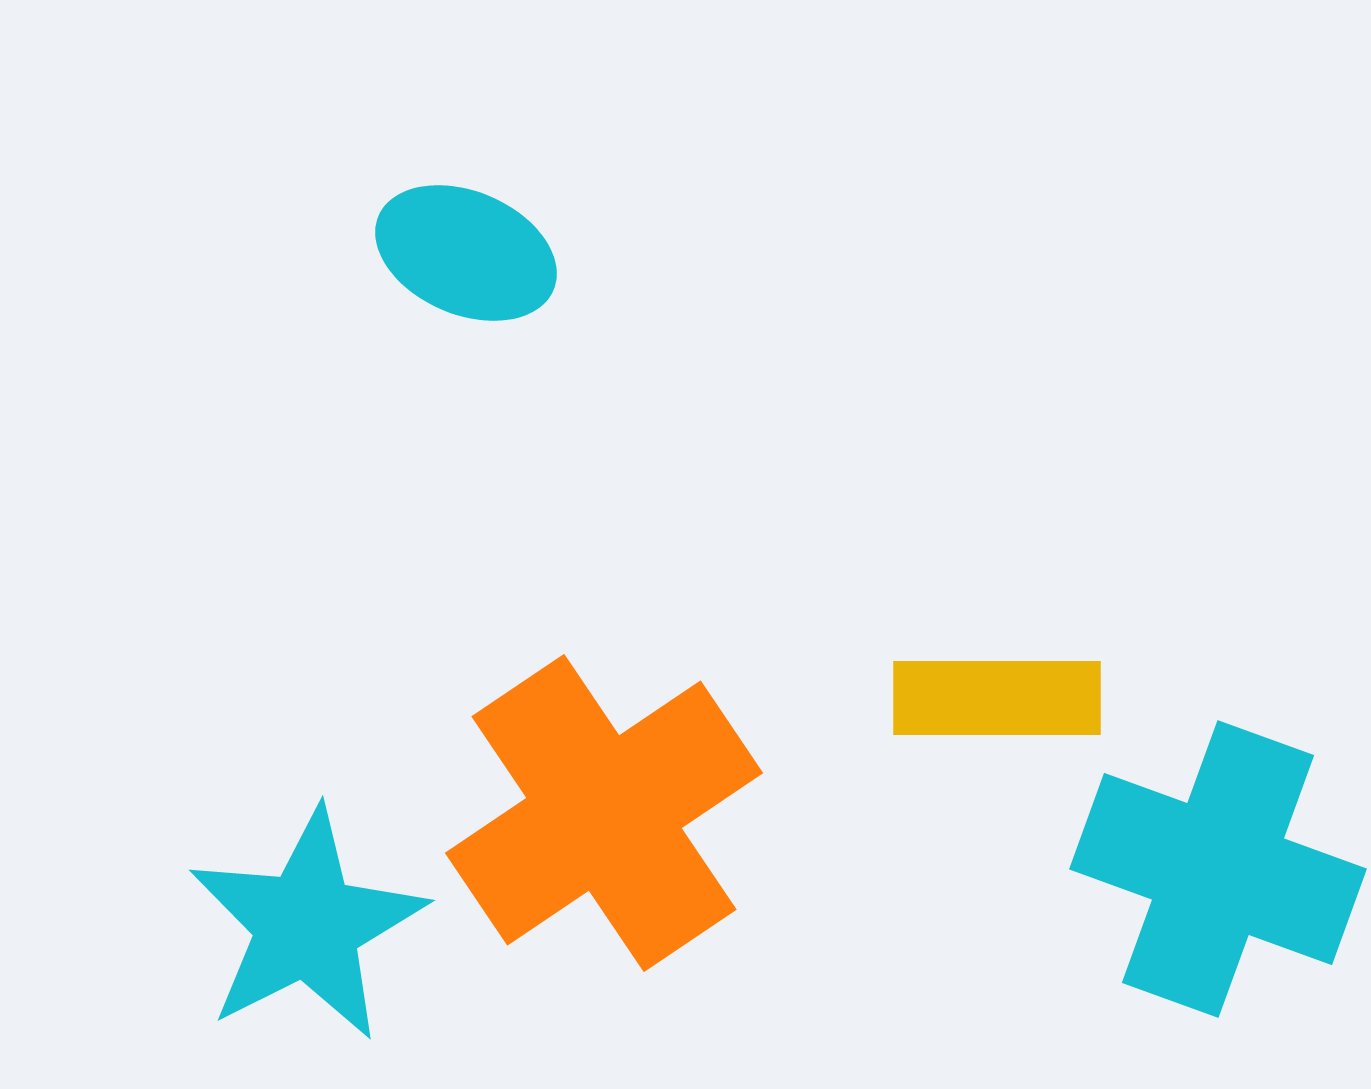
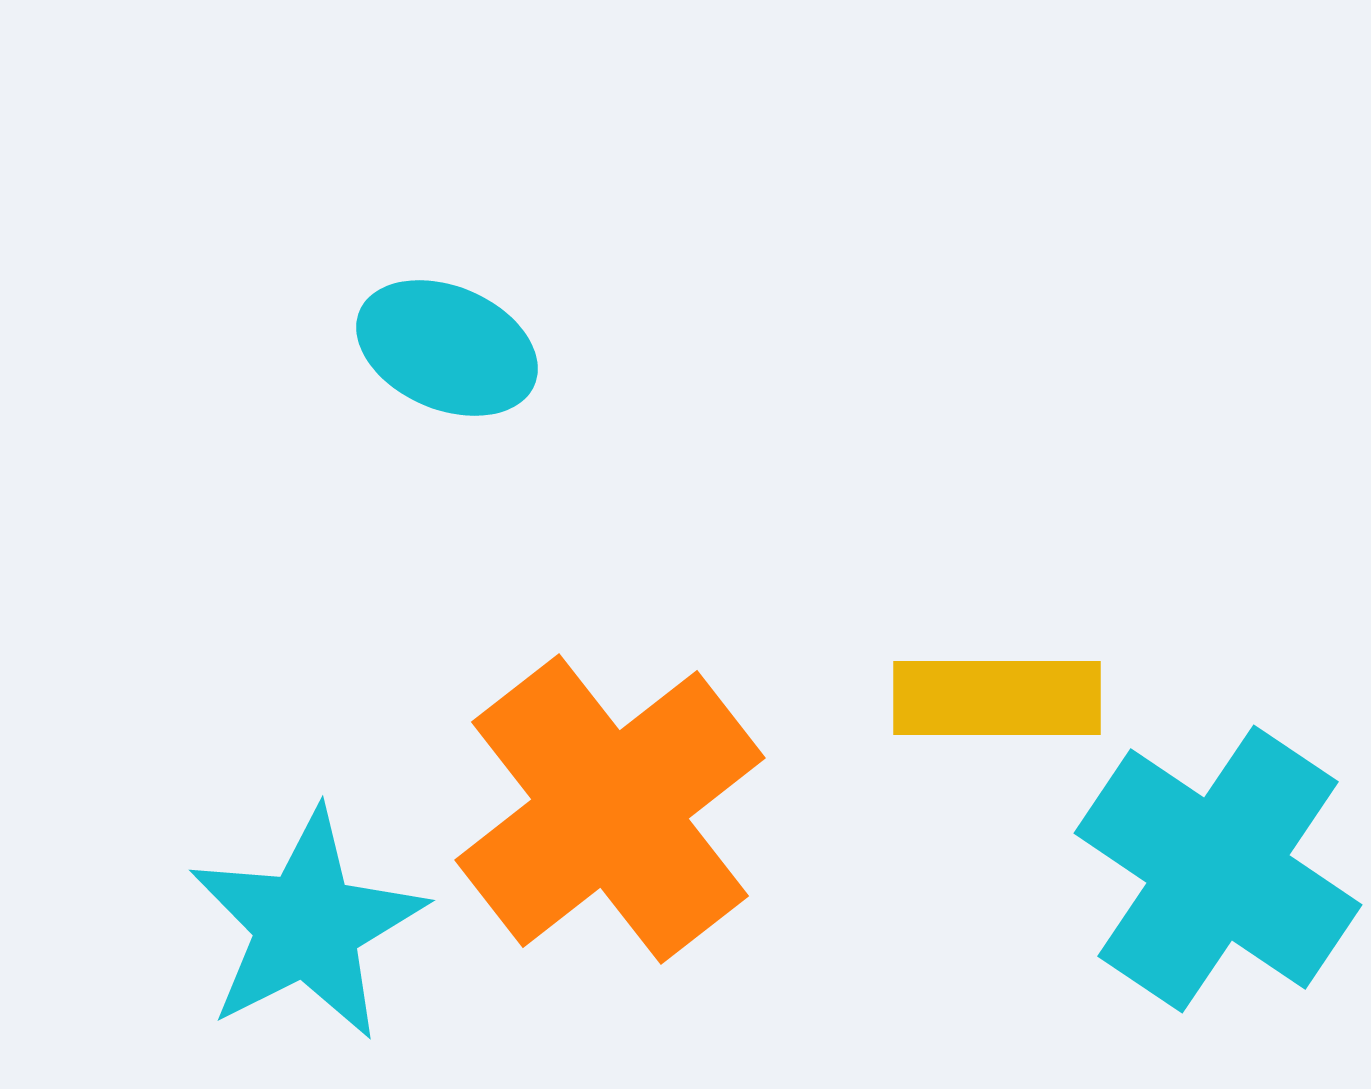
cyan ellipse: moved 19 px left, 95 px down
orange cross: moved 6 px right, 4 px up; rotated 4 degrees counterclockwise
cyan cross: rotated 14 degrees clockwise
